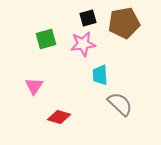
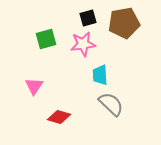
gray semicircle: moved 9 px left
